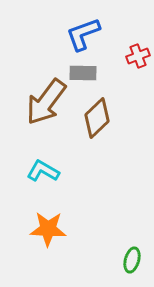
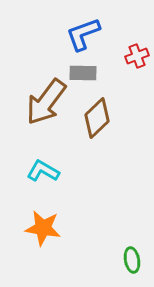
red cross: moved 1 px left
orange star: moved 5 px left, 1 px up; rotated 6 degrees clockwise
green ellipse: rotated 25 degrees counterclockwise
